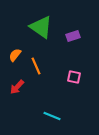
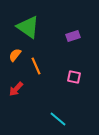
green triangle: moved 13 px left
red arrow: moved 1 px left, 2 px down
cyan line: moved 6 px right, 3 px down; rotated 18 degrees clockwise
